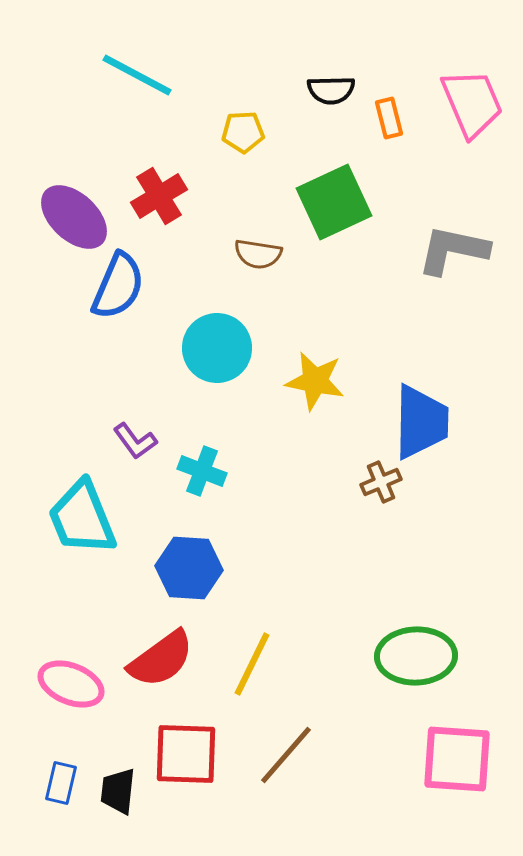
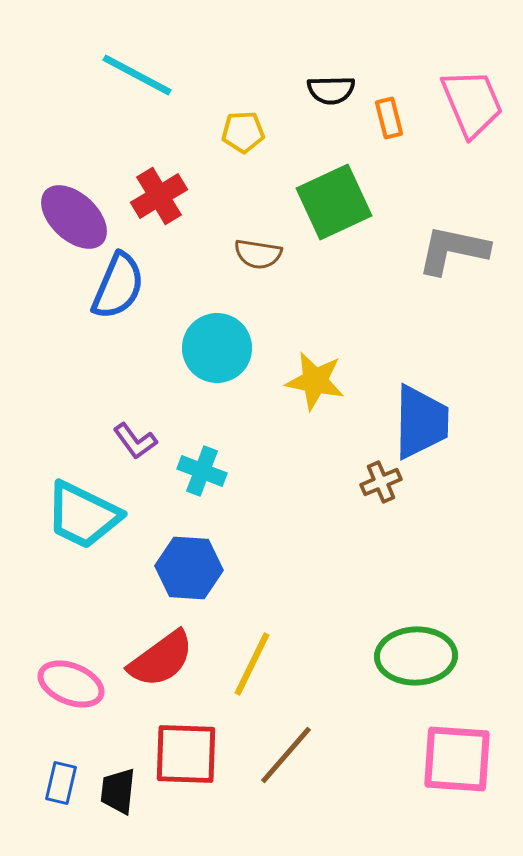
cyan trapezoid: moved 1 px right, 3 px up; rotated 42 degrees counterclockwise
